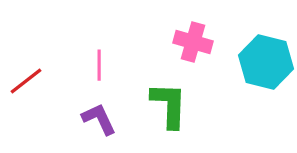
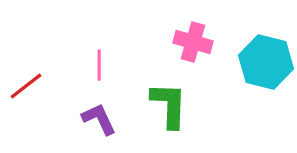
red line: moved 5 px down
